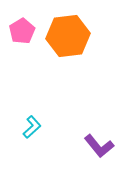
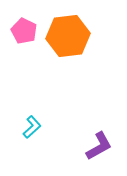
pink pentagon: moved 2 px right; rotated 15 degrees counterclockwise
purple L-shape: rotated 80 degrees counterclockwise
